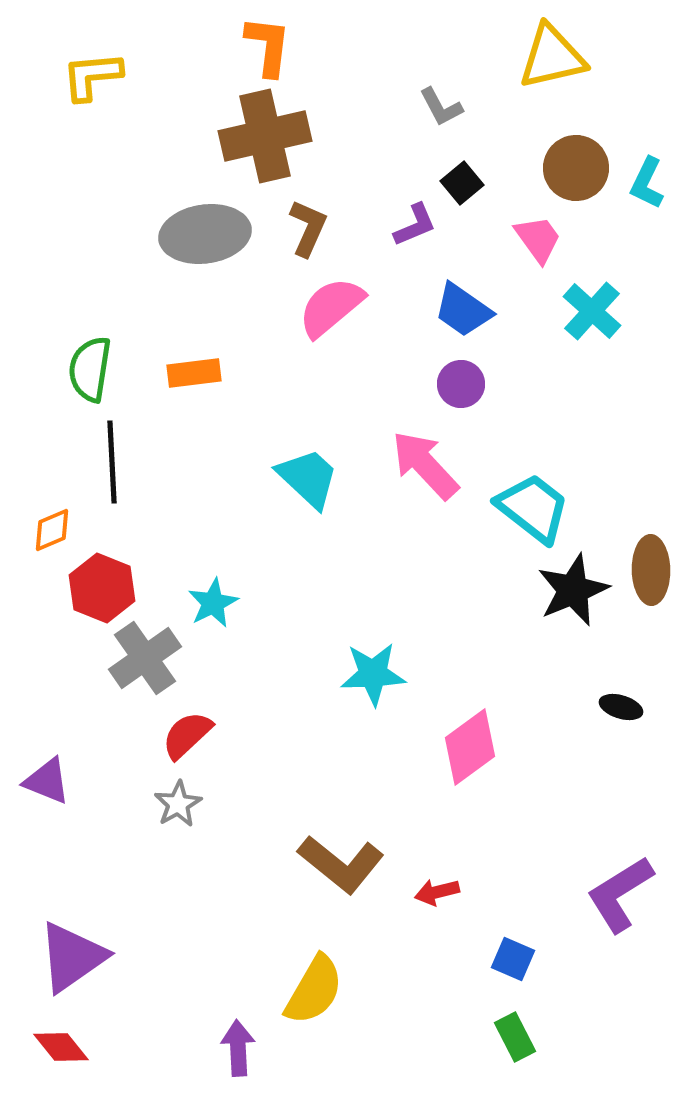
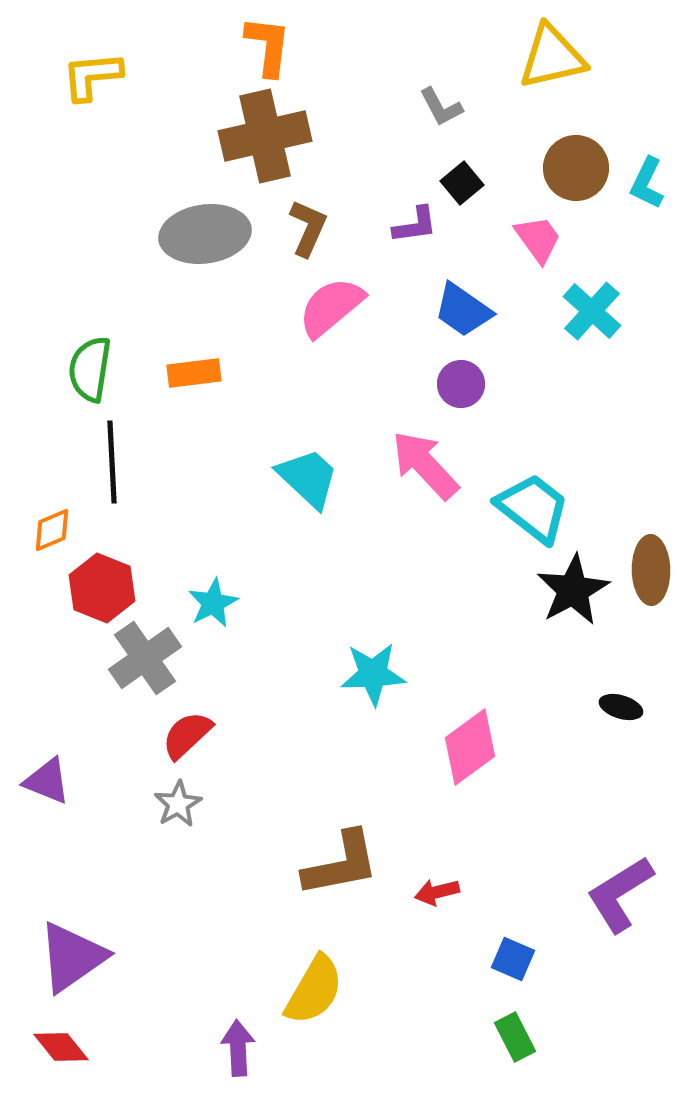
purple L-shape at (415, 225): rotated 15 degrees clockwise
black star at (573, 590): rotated 6 degrees counterclockwise
brown L-shape at (341, 864): rotated 50 degrees counterclockwise
